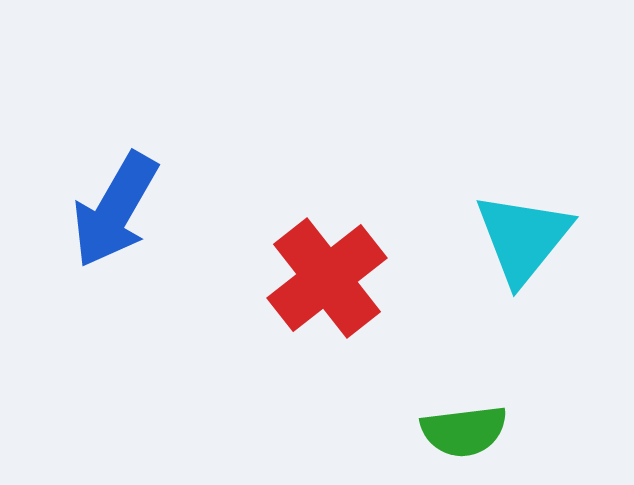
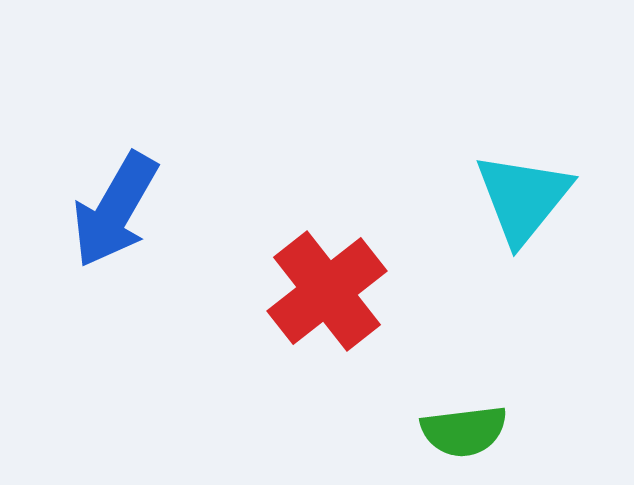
cyan triangle: moved 40 px up
red cross: moved 13 px down
